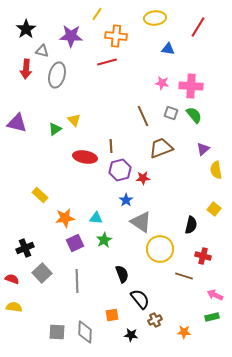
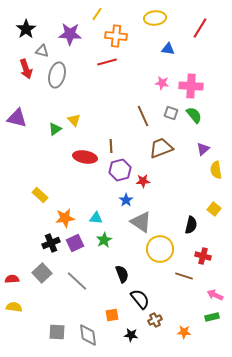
red line at (198, 27): moved 2 px right, 1 px down
purple star at (71, 36): moved 1 px left, 2 px up
red arrow at (26, 69): rotated 24 degrees counterclockwise
purple triangle at (17, 123): moved 5 px up
red star at (143, 178): moved 3 px down
black cross at (25, 248): moved 26 px right, 5 px up
red semicircle at (12, 279): rotated 24 degrees counterclockwise
gray line at (77, 281): rotated 45 degrees counterclockwise
gray diamond at (85, 332): moved 3 px right, 3 px down; rotated 10 degrees counterclockwise
